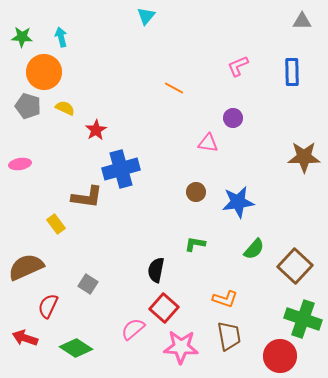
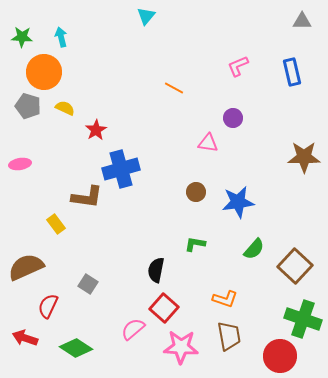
blue rectangle: rotated 12 degrees counterclockwise
